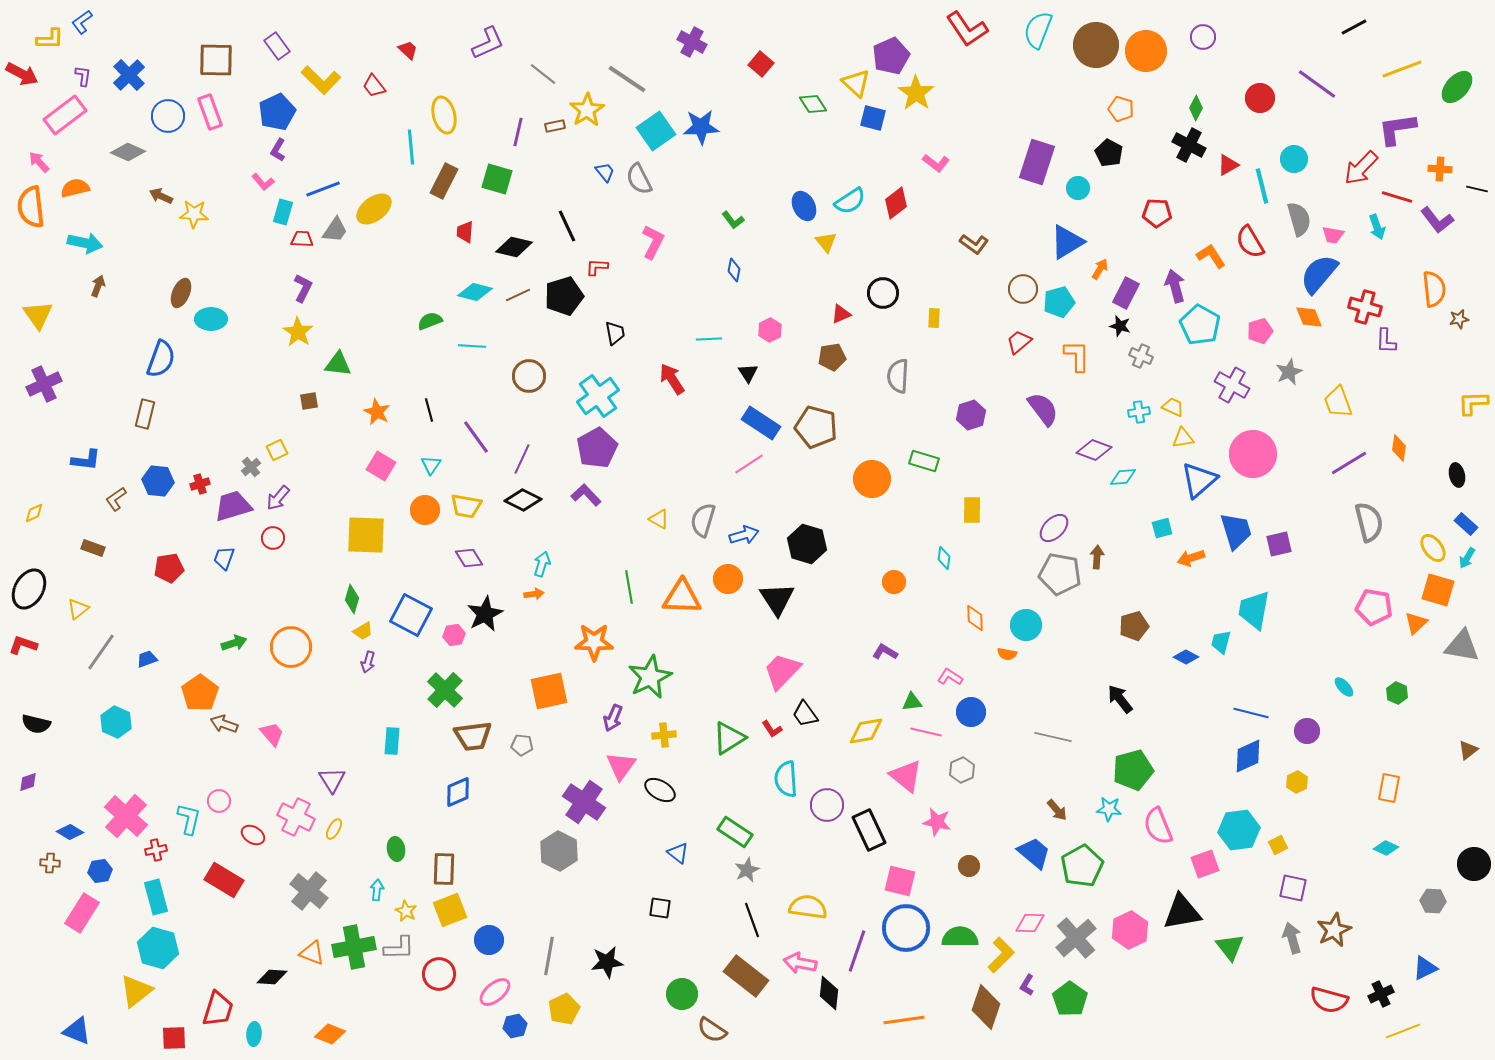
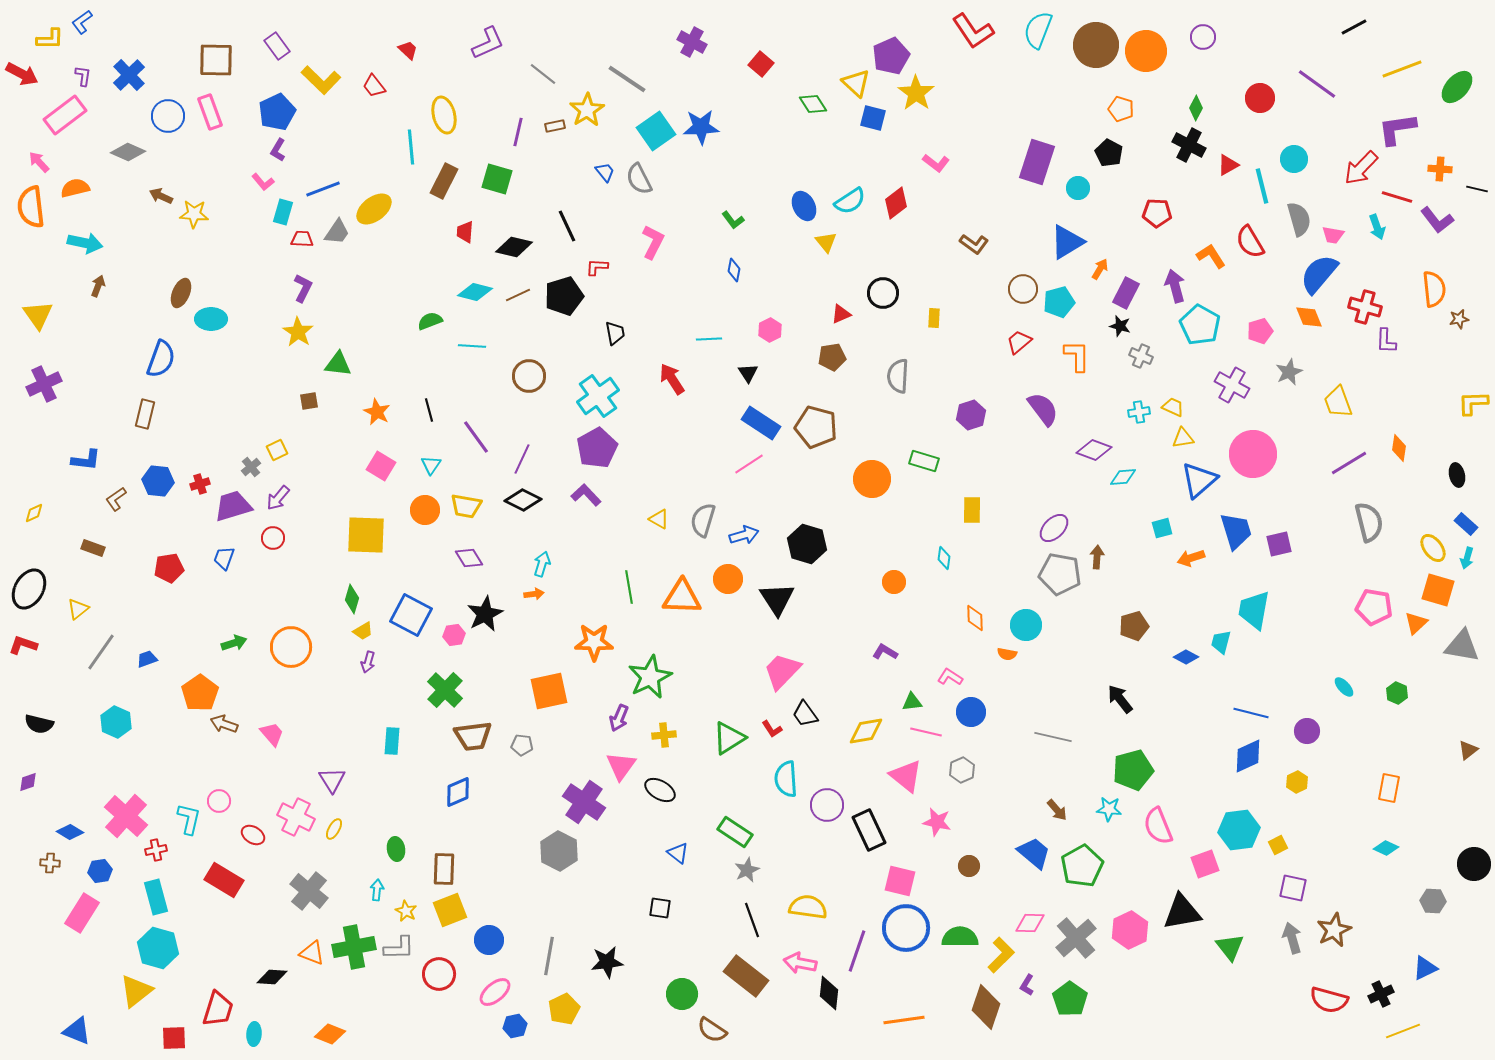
red L-shape at (967, 29): moved 6 px right, 2 px down
gray trapezoid at (335, 230): moved 2 px right, 2 px down
cyan arrow at (1467, 558): rotated 15 degrees counterclockwise
purple arrow at (613, 718): moved 6 px right
black semicircle at (36, 724): moved 3 px right
